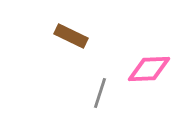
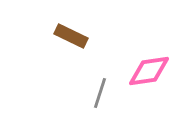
pink diamond: moved 2 px down; rotated 6 degrees counterclockwise
